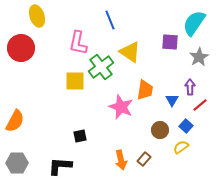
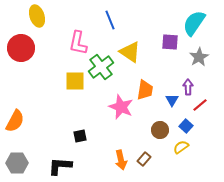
purple arrow: moved 2 px left
